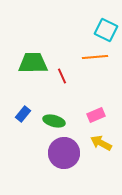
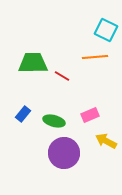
red line: rotated 35 degrees counterclockwise
pink rectangle: moved 6 px left
yellow arrow: moved 5 px right, 2 px up
